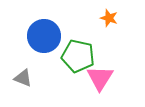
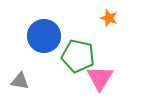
gray triangle: moved 3 px left, 3 px down; rotated 12 degrees counterclockwise
